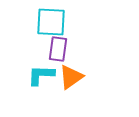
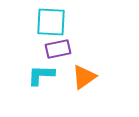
purple rectangle: rotated 70 degrees clockwise
orange triangle: moved 13 px right
